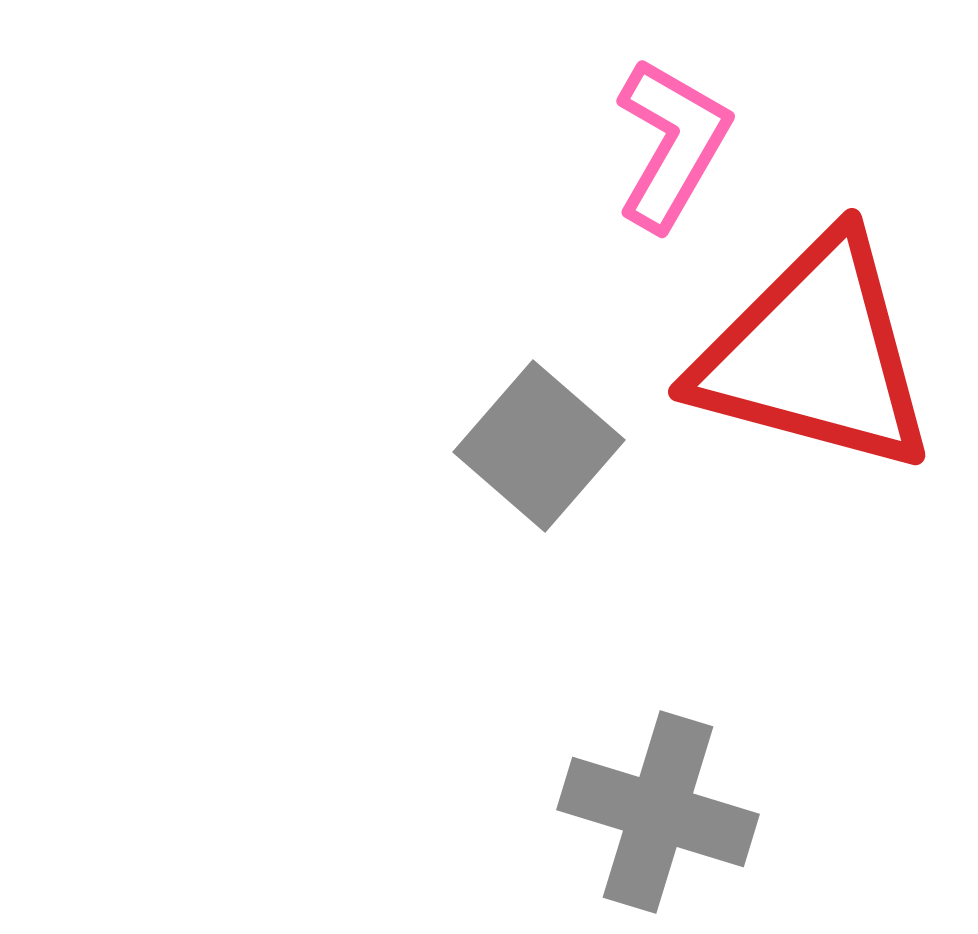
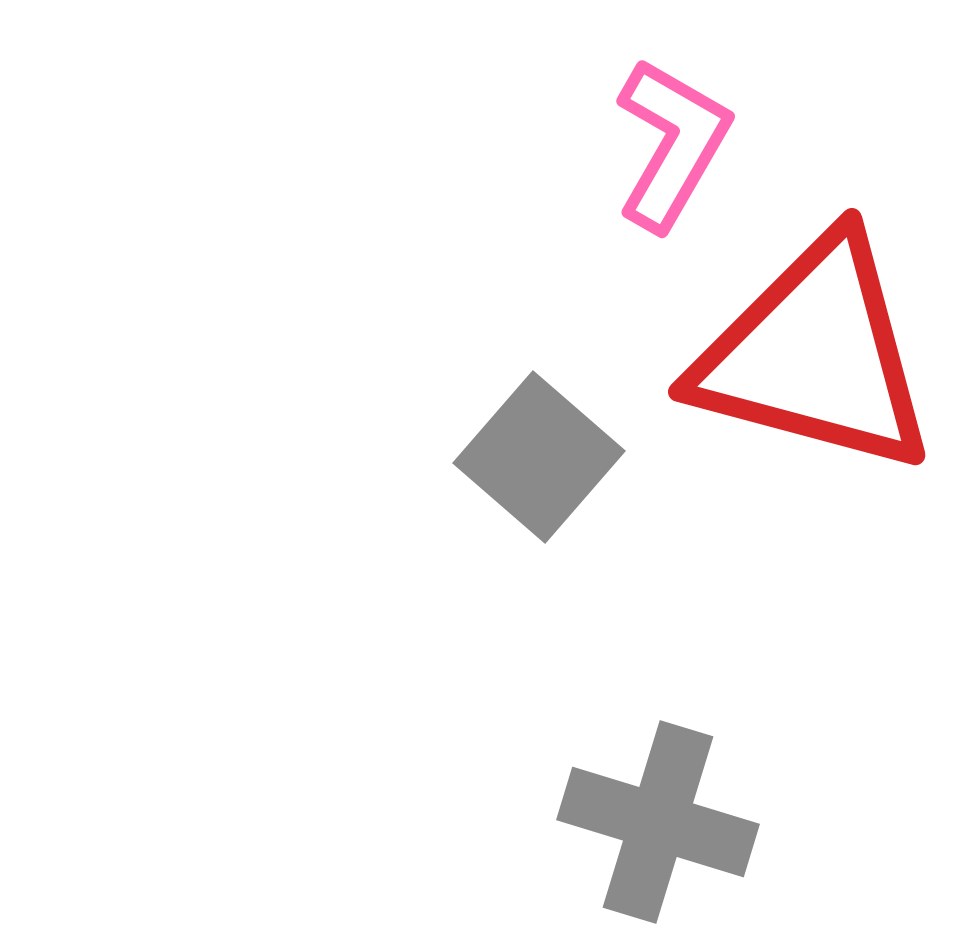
gray square: moved 11 px down
gray cross: moved 10 px down
